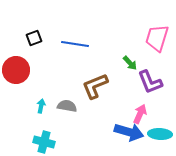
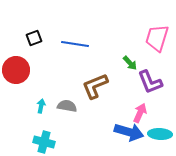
pink arrow: moved 1 px up
